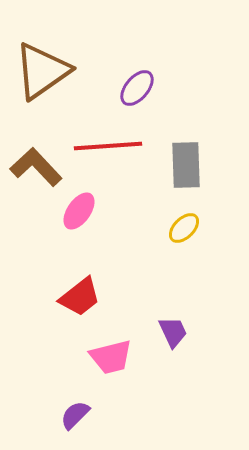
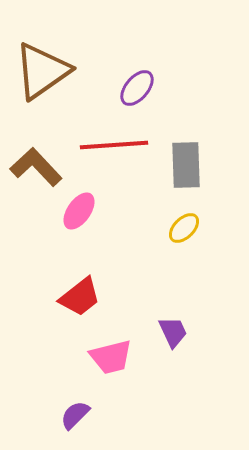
red line: moved 6 px right, 1 px up
